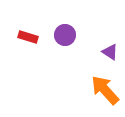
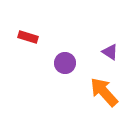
purple circle: moved 28 px down
orange arrow: moved 1 px left, 2 px down
